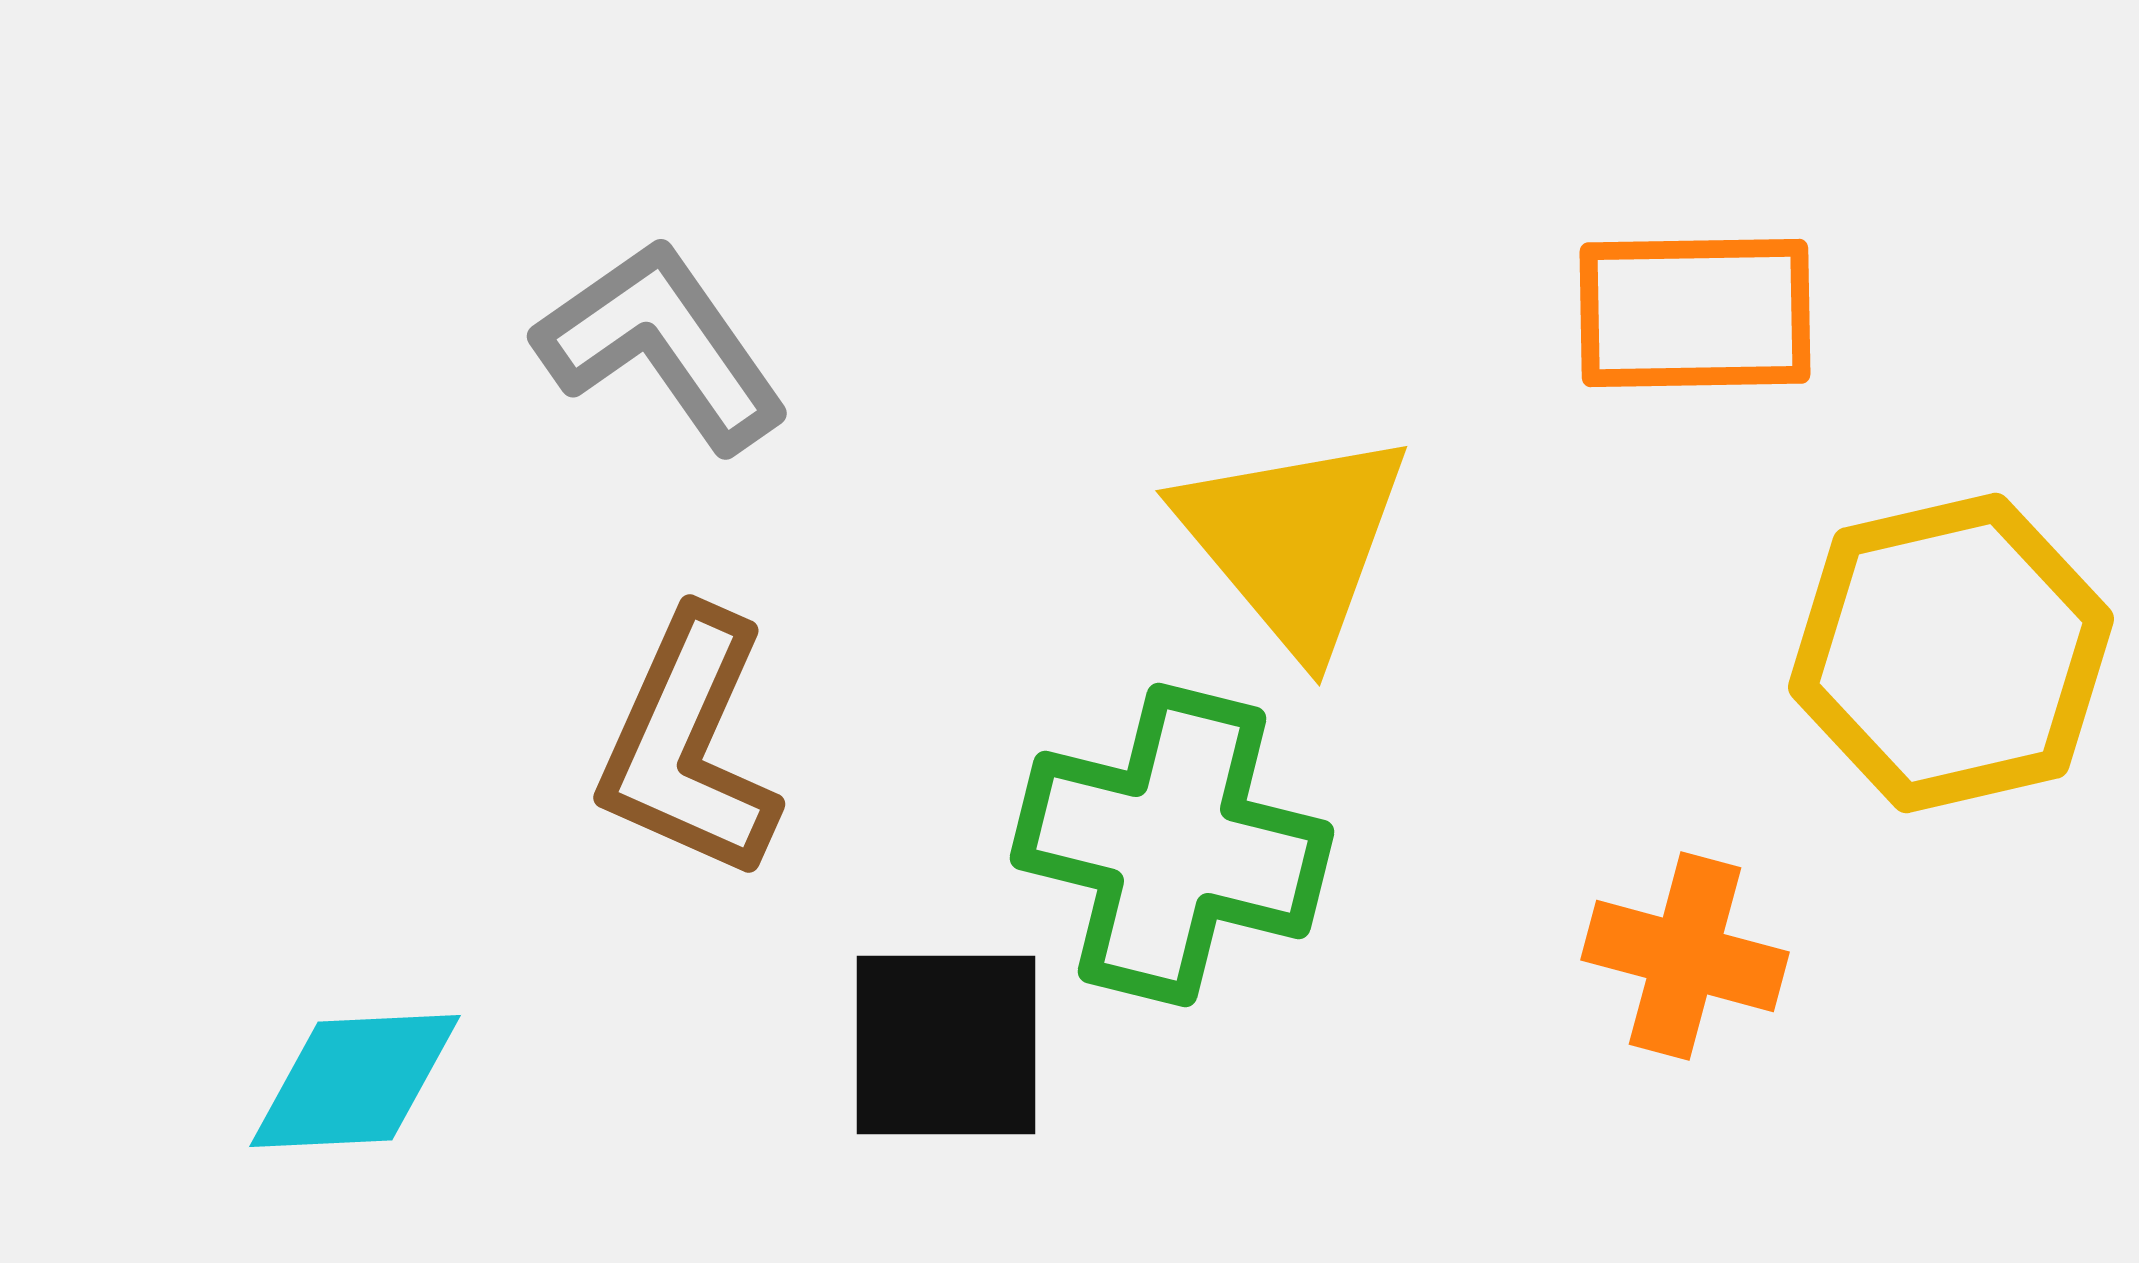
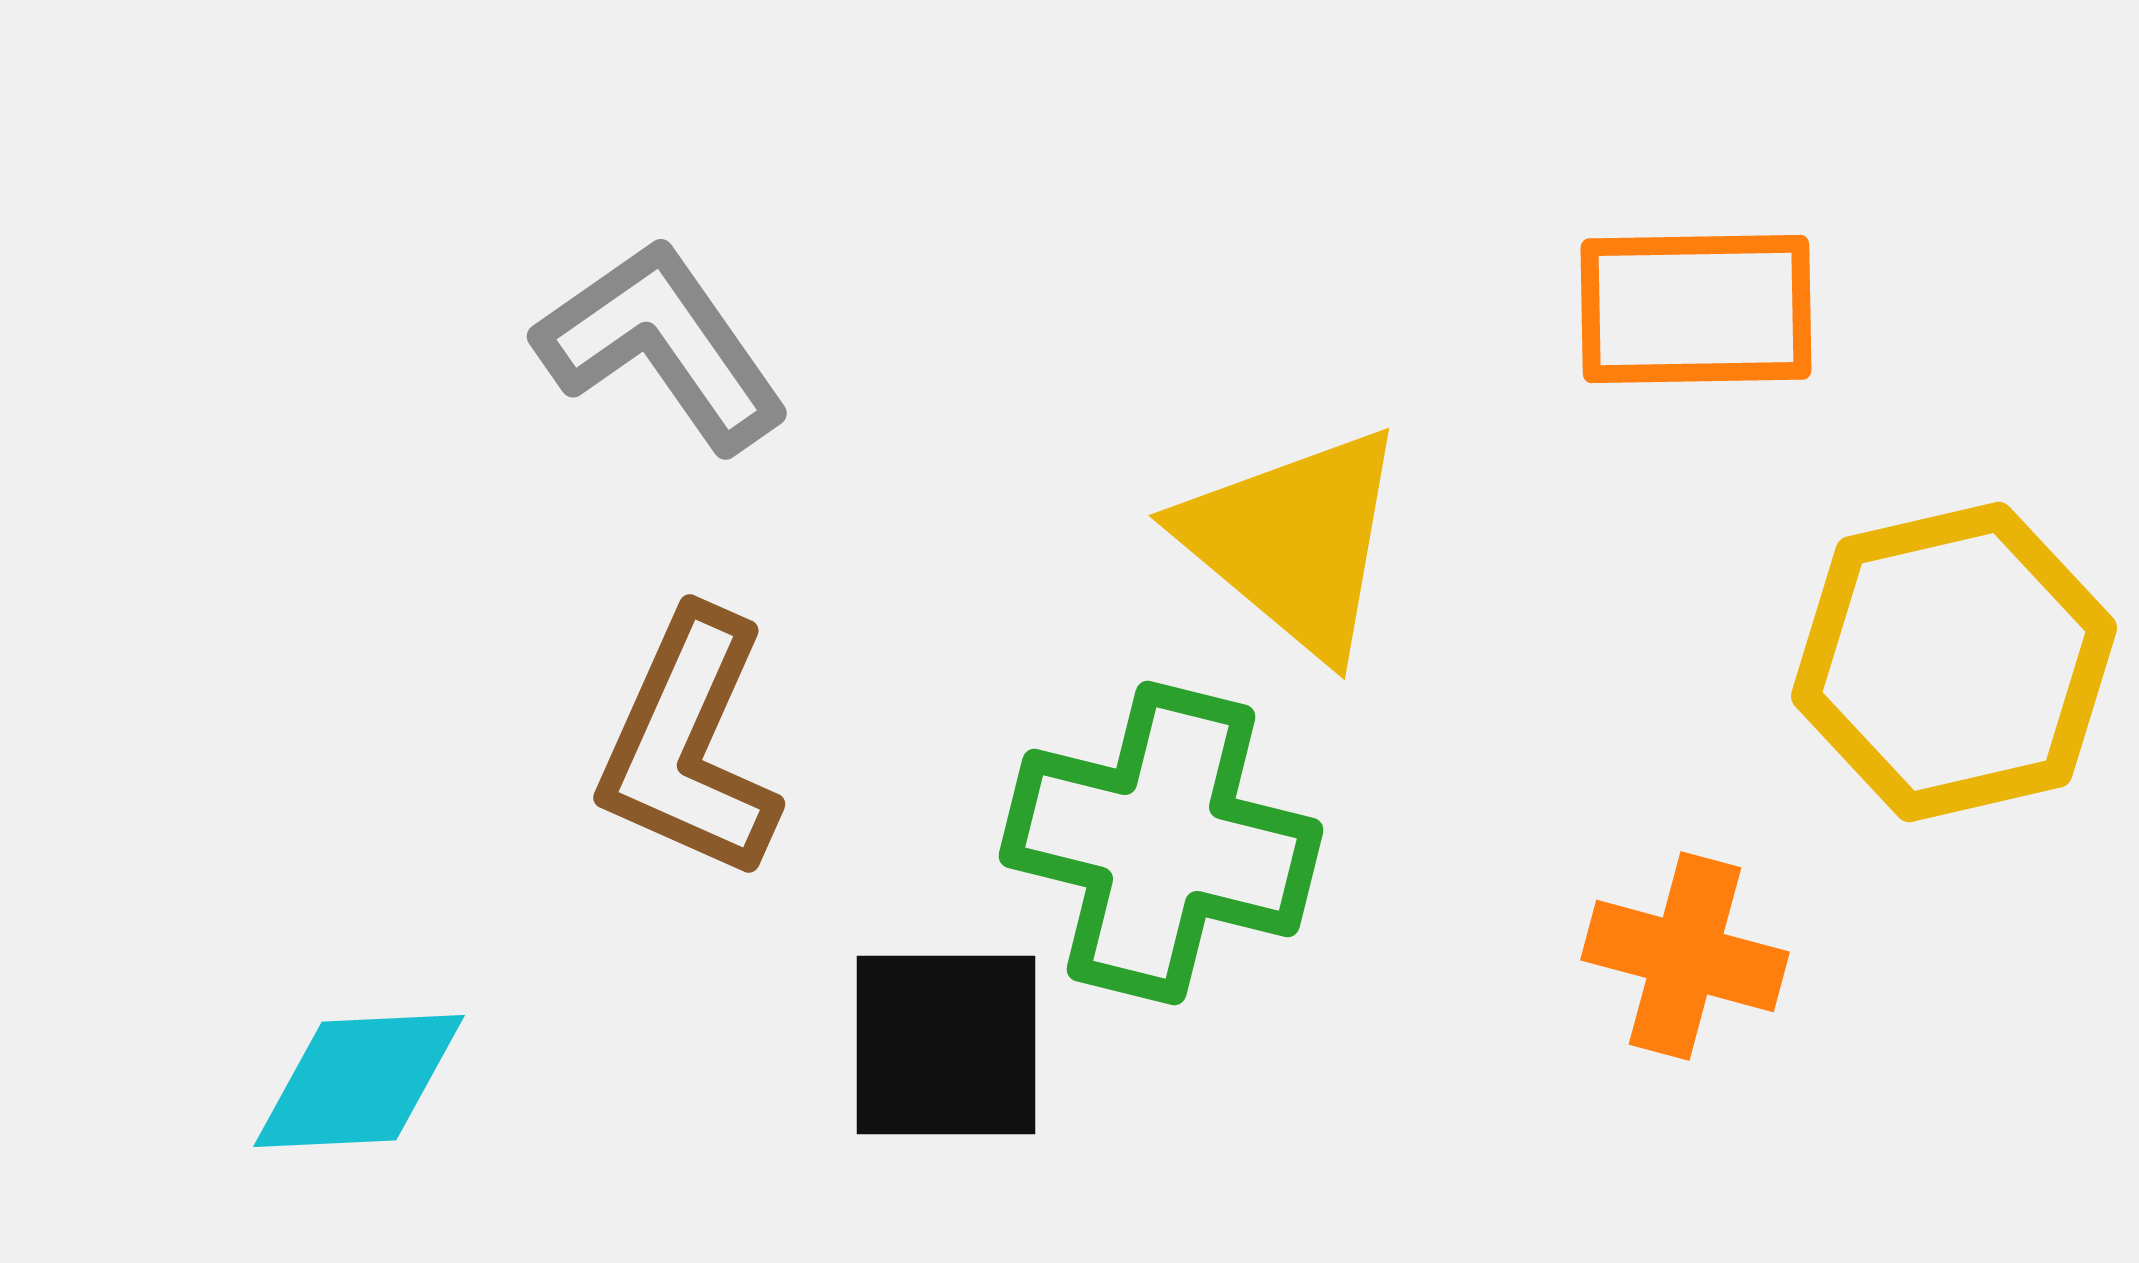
orange rectangle: moved 1 px right, 4 px up
yellow triangle: rotated 10 degrees counterclockwise
yellow hexagon: moved 3 px right, 9 px down
green cross: moved 11 px left, 2 px up
cyan diamond: moved 4 px right
